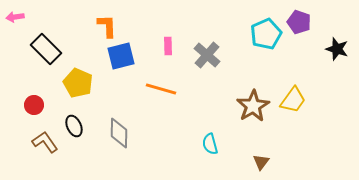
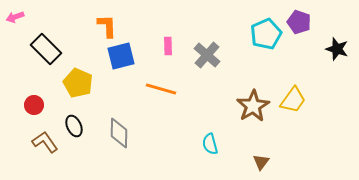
pink arrow: rotated 12 degrees counterclockwise
